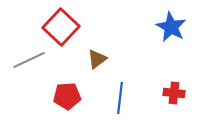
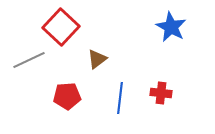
red cross: moved 13 px left
